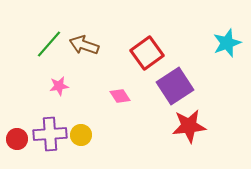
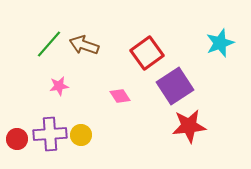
cyan star: moved 7 px left
